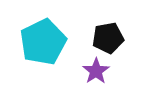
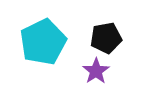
black pentagon: moved 2 px left
